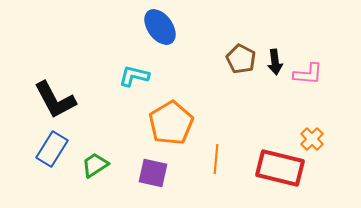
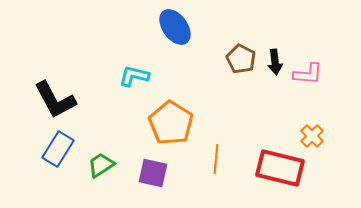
blue ellipse: moved 15 px right
orange pentagon: rotated 9 degrees counterclockwise
orange cross: moved 3 px up
blue rectangle: moved 6 px right
green trapezoid: moved 6 px right
